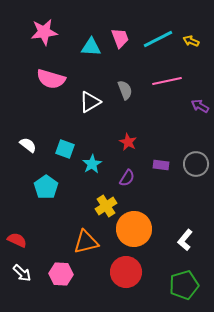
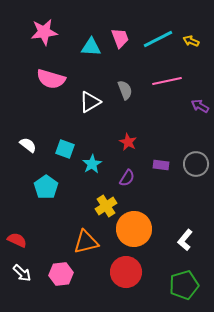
pink hexagon: rotated 10 degrees counterclockwise
